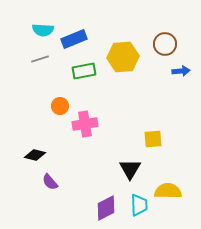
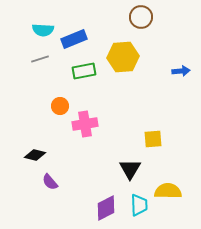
brown circle: moved 24 px left, 27 px up
